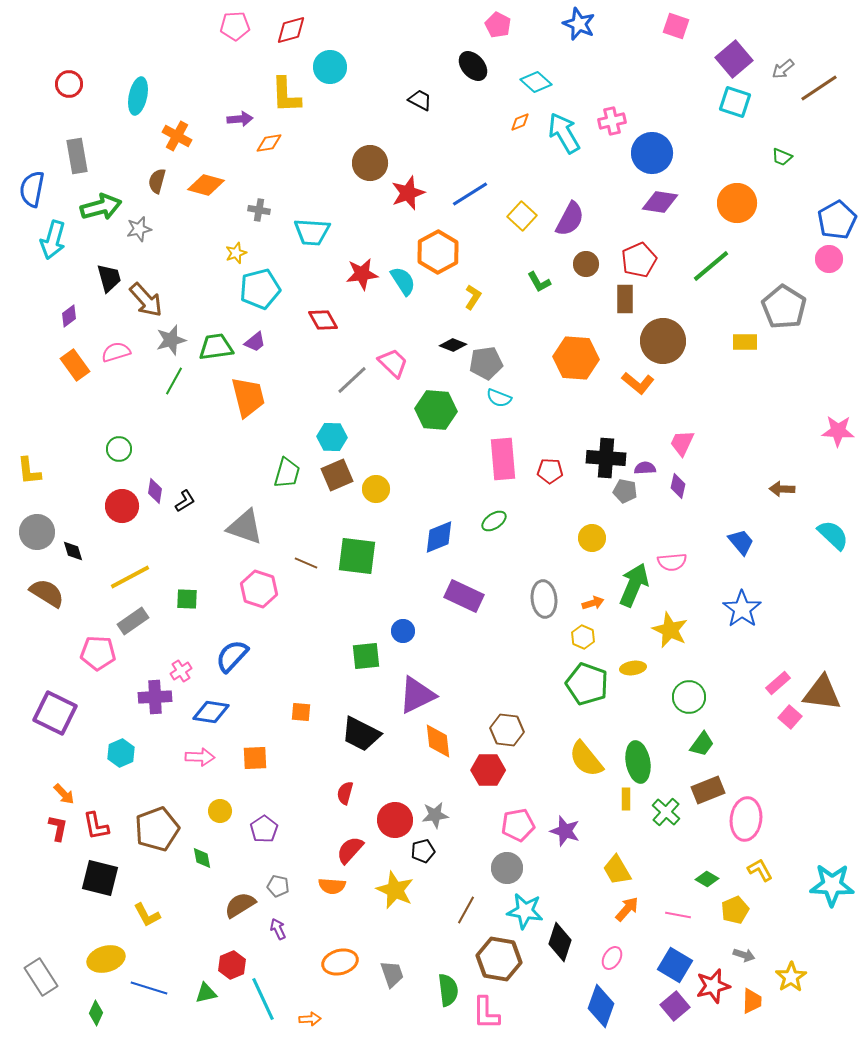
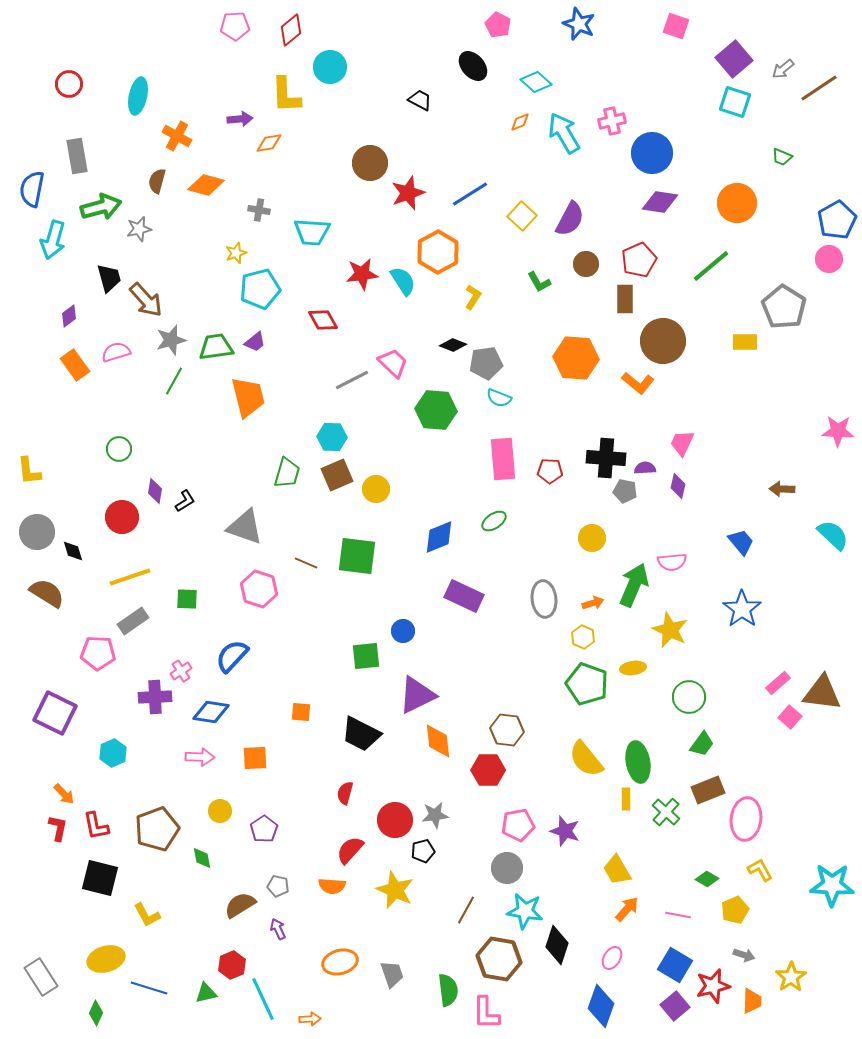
red diamond at (291, 30): rotated 24 degrees counterclockwise
gray line at (352, 380): rotated 16 degrees clockwise
red circle at (122, 506): moved 11 px down
yellow line at (130, 577): rotated 9 degrees clockwise
cyan hexagon at (121, 753): moved 8 px left
black diamond at (560, 942): moved 3 px left, 3 px down
